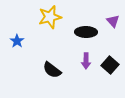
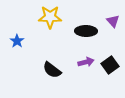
yellow star: rotated 15 degrees clockwise
black ellipse: moved 1 px up
purple arrow: moved 1 px down; rotated 105 degrees counterclockwise
black square: rotated 12 degrees clockwise
